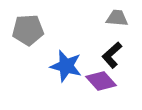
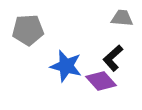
gray trapezoid: moved 5 px right
black L-shape: moved 1 px right, 3 px down
